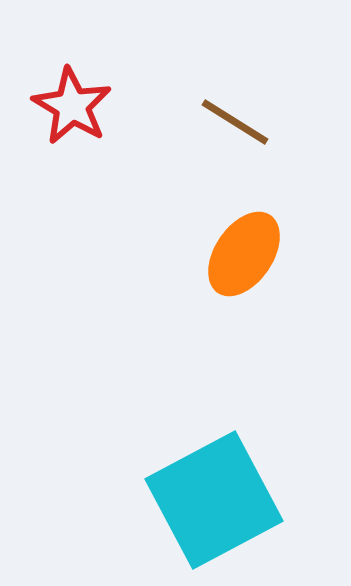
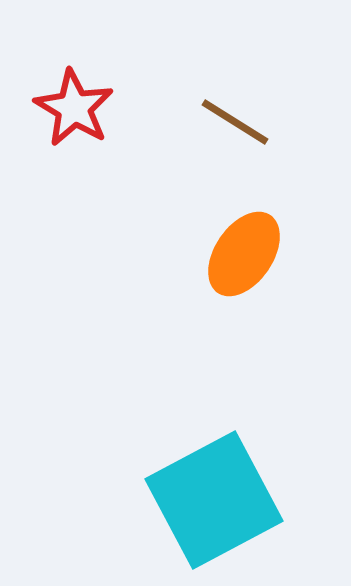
red star: moved 2 px right, 2 px down
